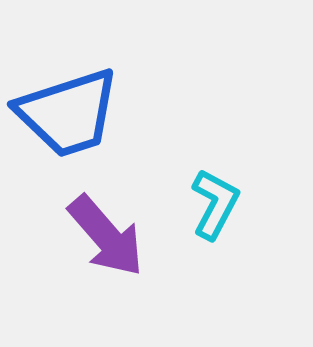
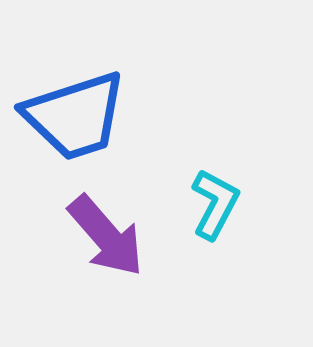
blue trapezoid: moved 7 px right, 3 px down
